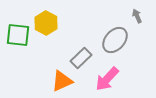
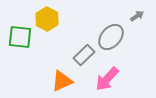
gray arrow: rotated 80 degrees clockwise
yellow hexagon: moved 1 px right, 4 px up
green square: moved 2 px right, 2 px down
gray ellipse: moved 4 px left, 3 px up
gray rectangle: moved 3 px right, 3 px up
